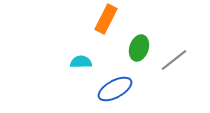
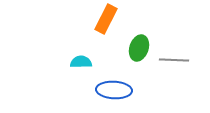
gray line: rotated 40 degrees clockwise
blue ellipse: moved 1 px left, 1 px down; rotated 32 degrees clockwise
